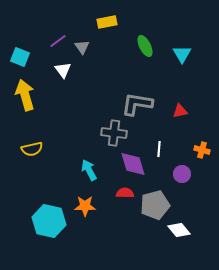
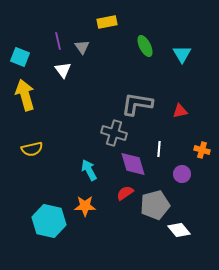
purple line: rotated 66 degrees counterclockwise
gray cross: rotated 10 degrees clockwise
red semicircle: rotated 36 degrees counterclockwise
